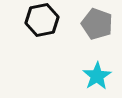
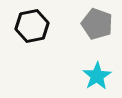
black hexagon: moved 10 px left, 6 px down
